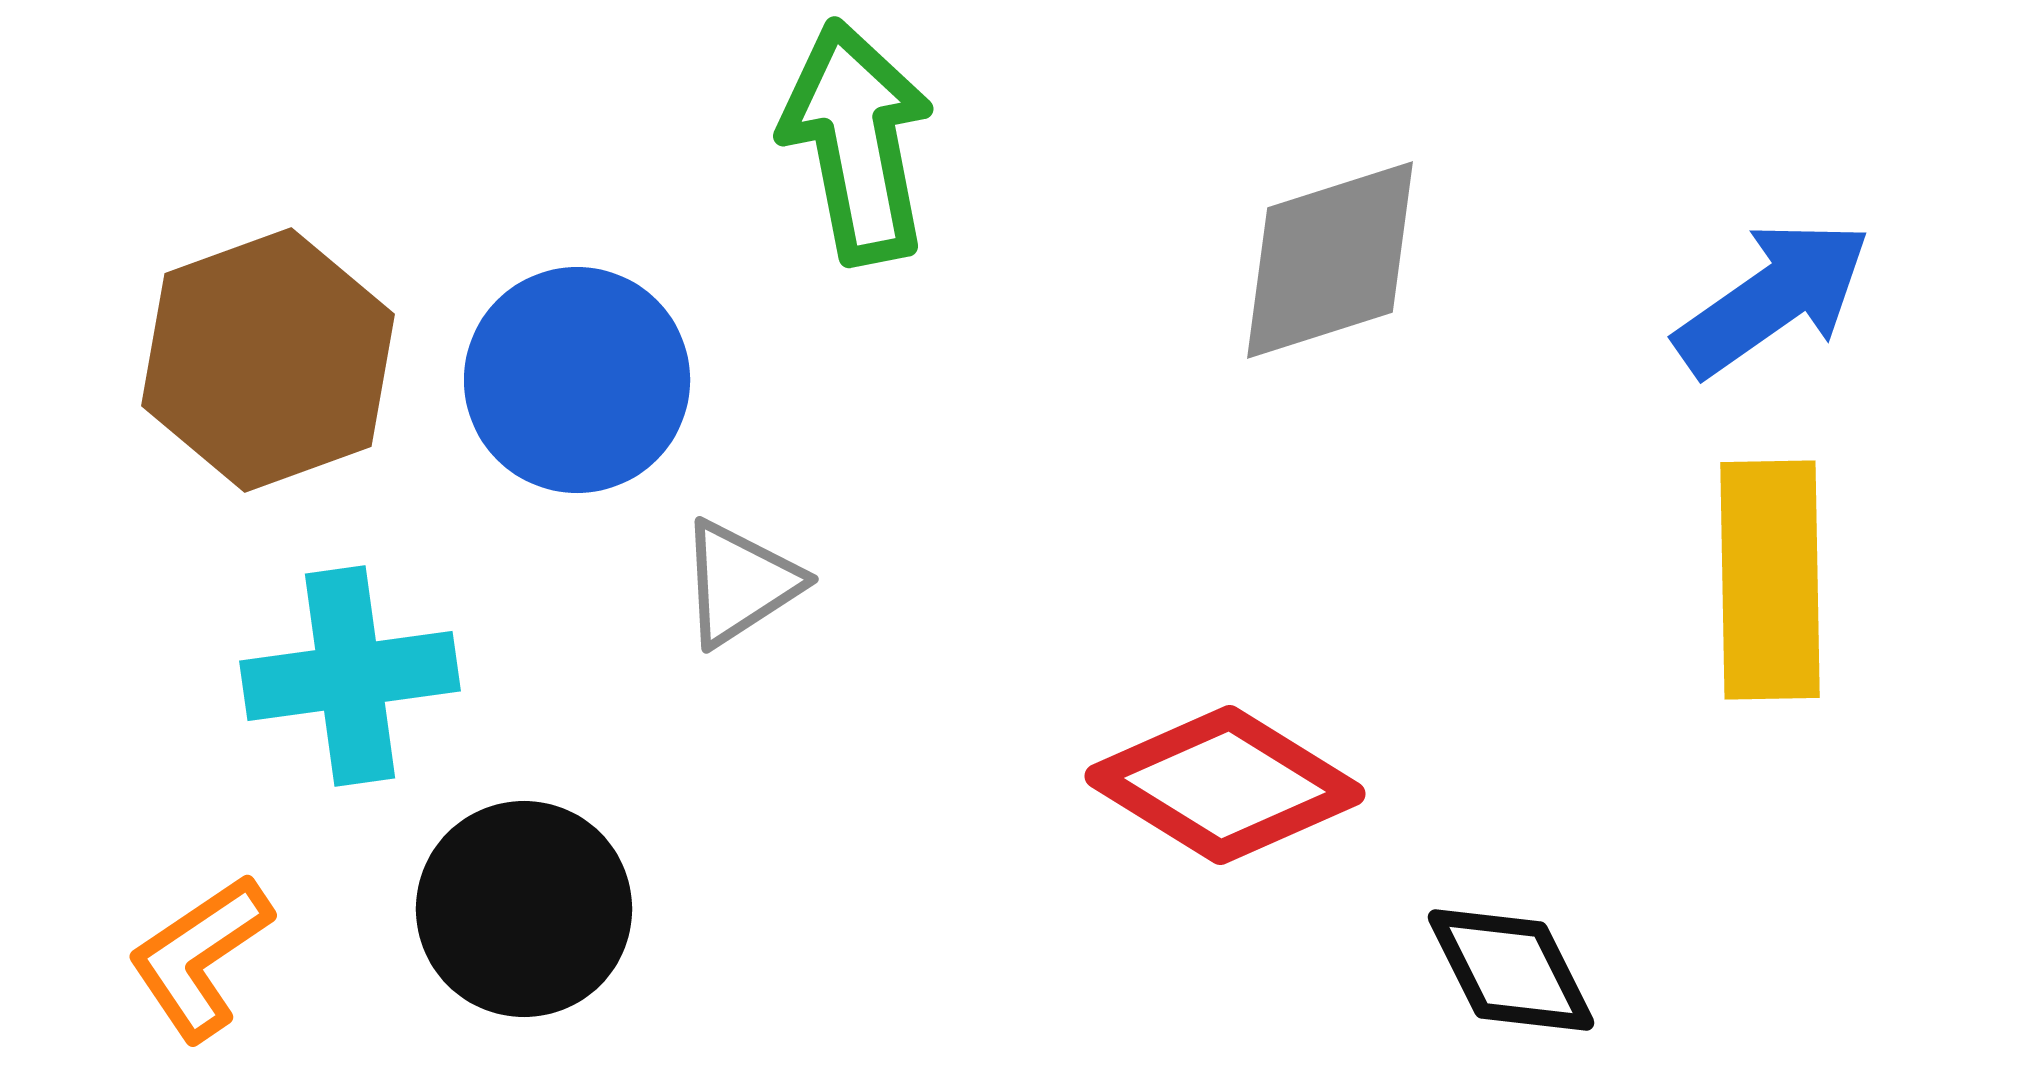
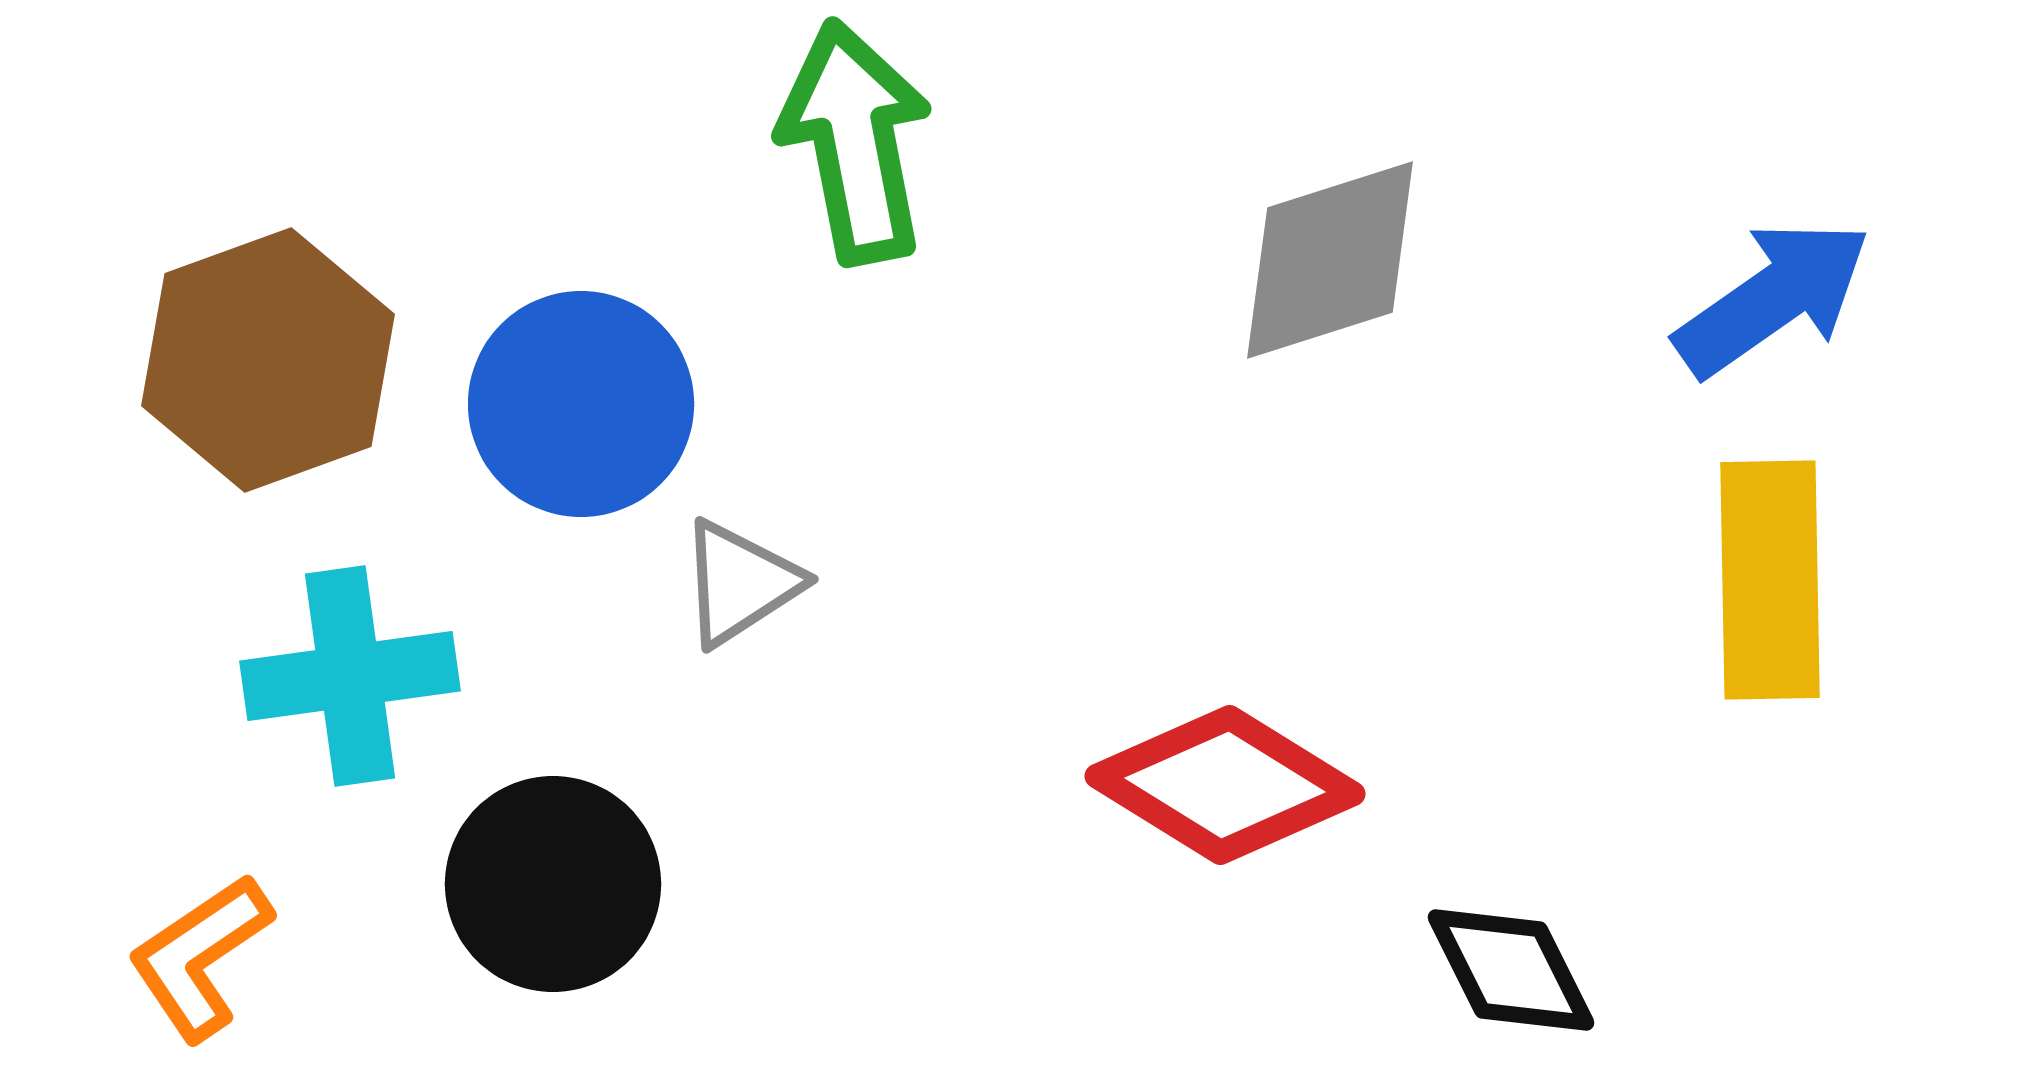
green arrow: moved 2 px left
blue circle: moved 4 px right, 24 px down
black circle: moved 29 px right, 25 px up
